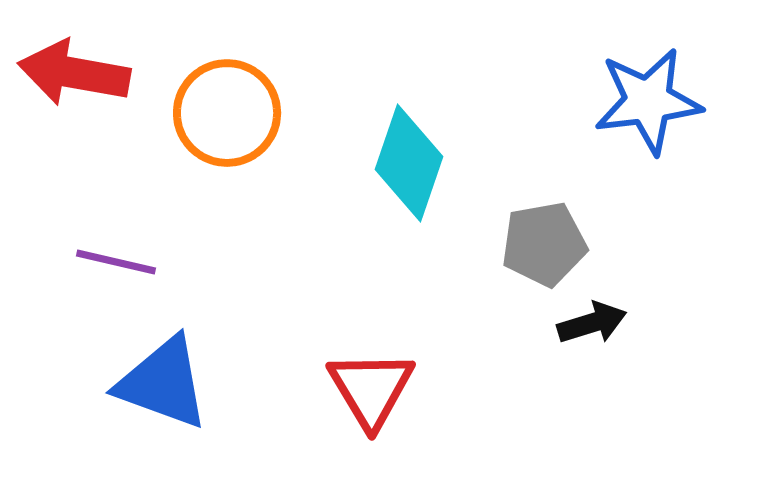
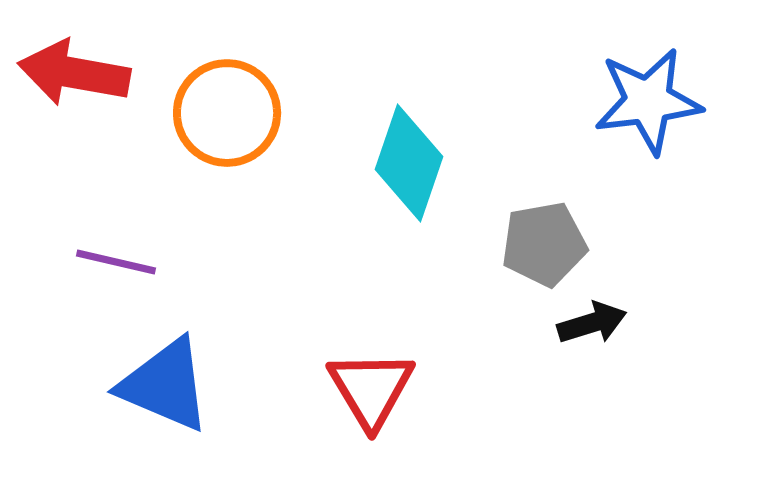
blue triangle: moved 2 px right, 2 px down; rotated 3 degrees clockwise
